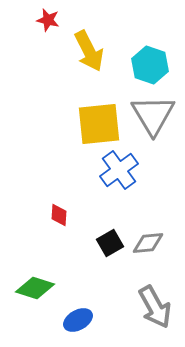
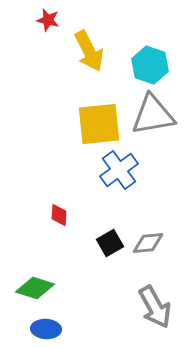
gray triangle: rotated 51 degrees clockwise
blue ellipse: moved 32 px left, 9 px down; rotated 32 degrees clockwise
